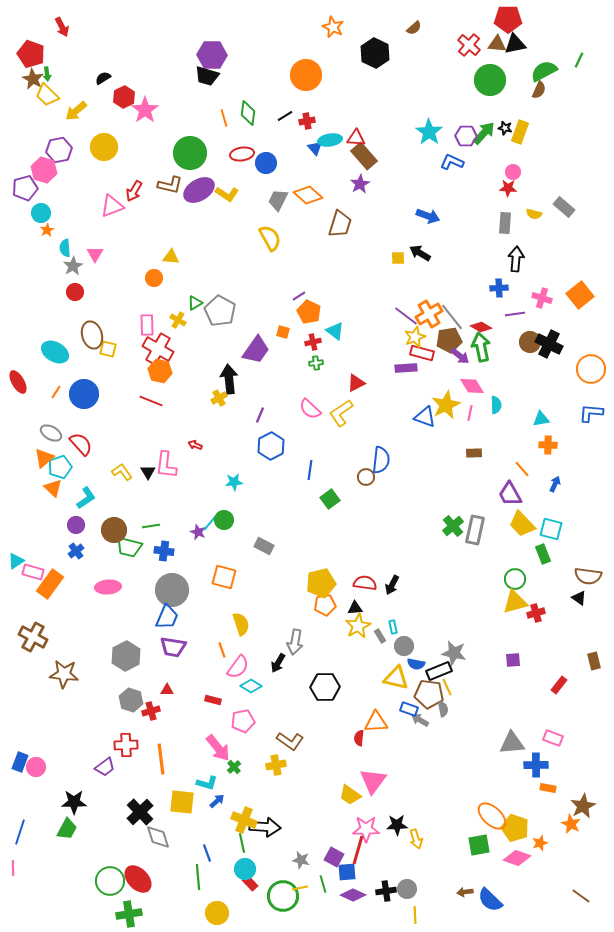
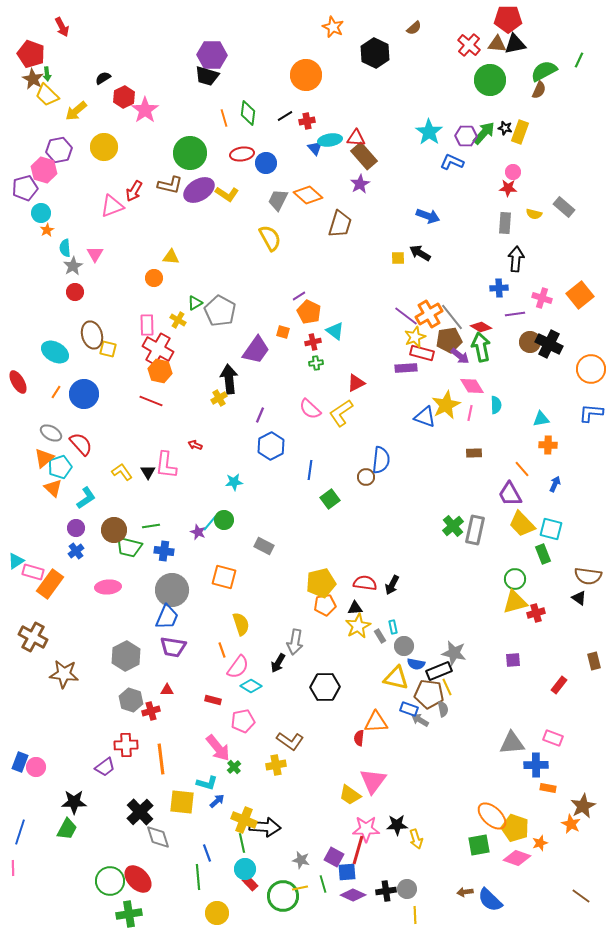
purple circle at (76, 525): moved 3 px down
